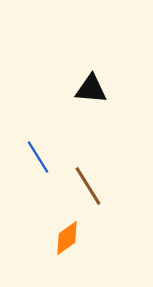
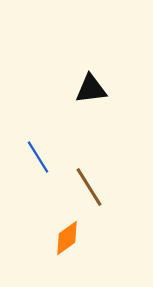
black triangle: rotated 12 degrees counterclockwise
brown line: moved 1 px right, 1 px down
